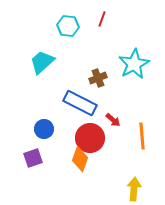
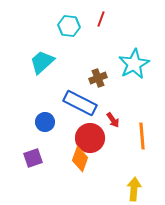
red line: moved 1 px left
cyan hexagon: moved 1 px right
red arrow: rotated 14 degrees clockwise
blue circle: moved 1 px right, 7 px up
